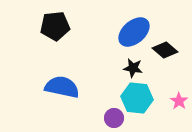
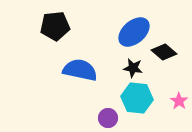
black diamond: moved 1 px left, 2 px down
blue semicircle: moved 18 px right, 17 px up
purple circle: moved 6 px left
